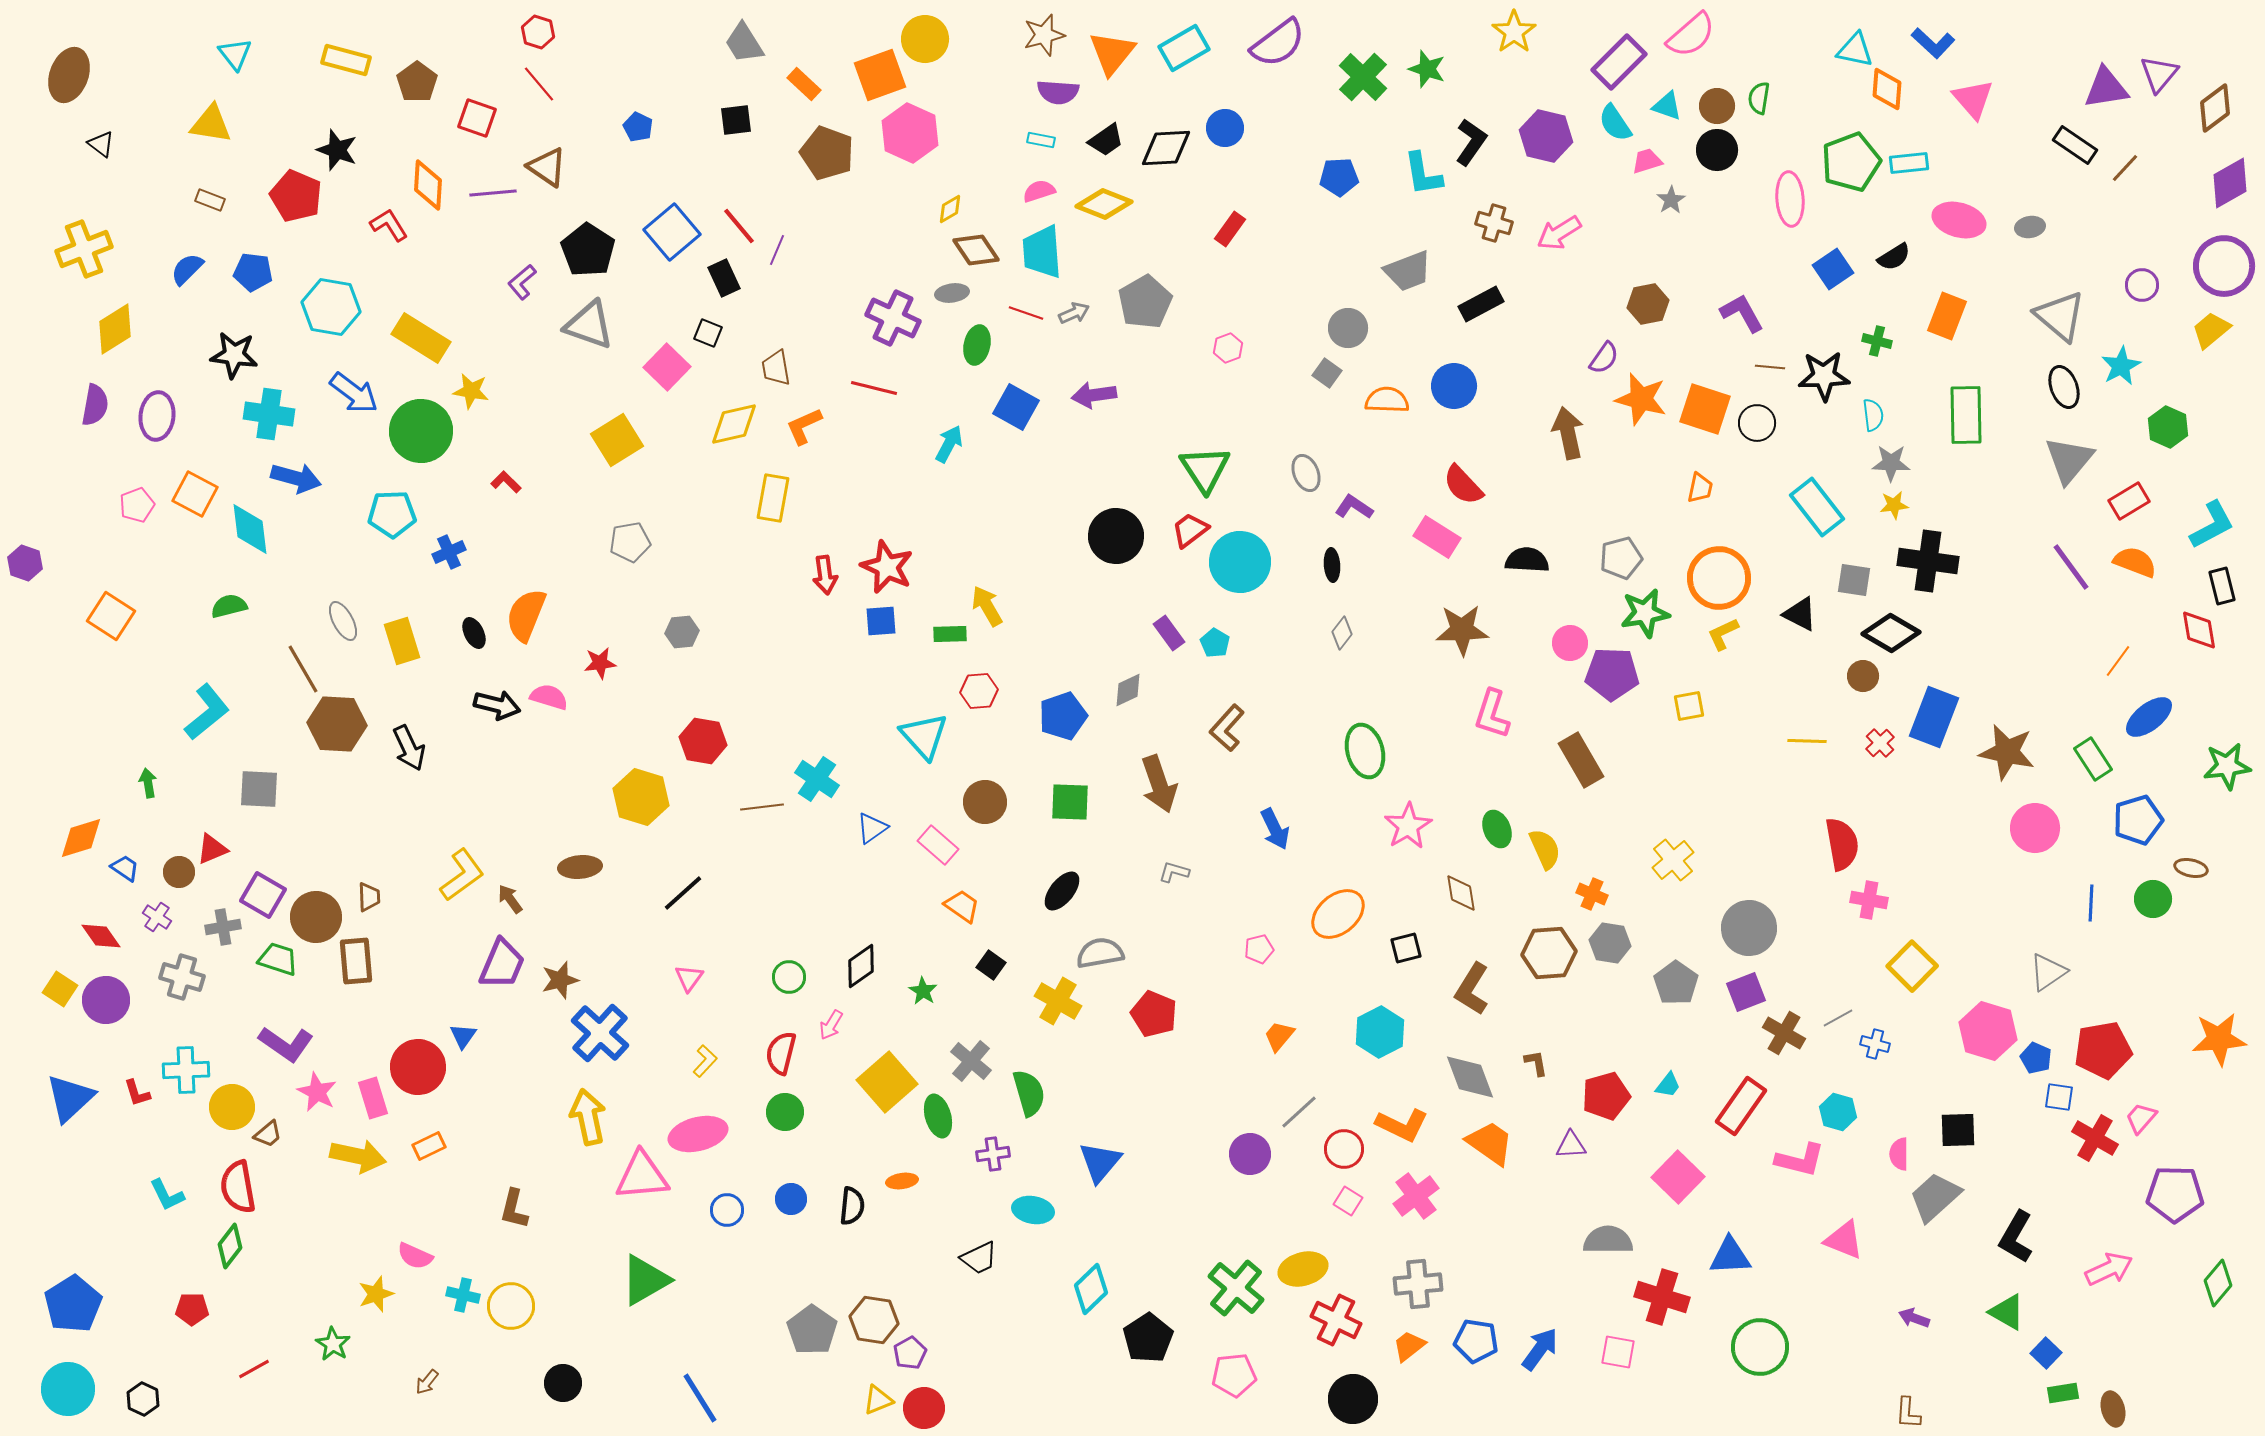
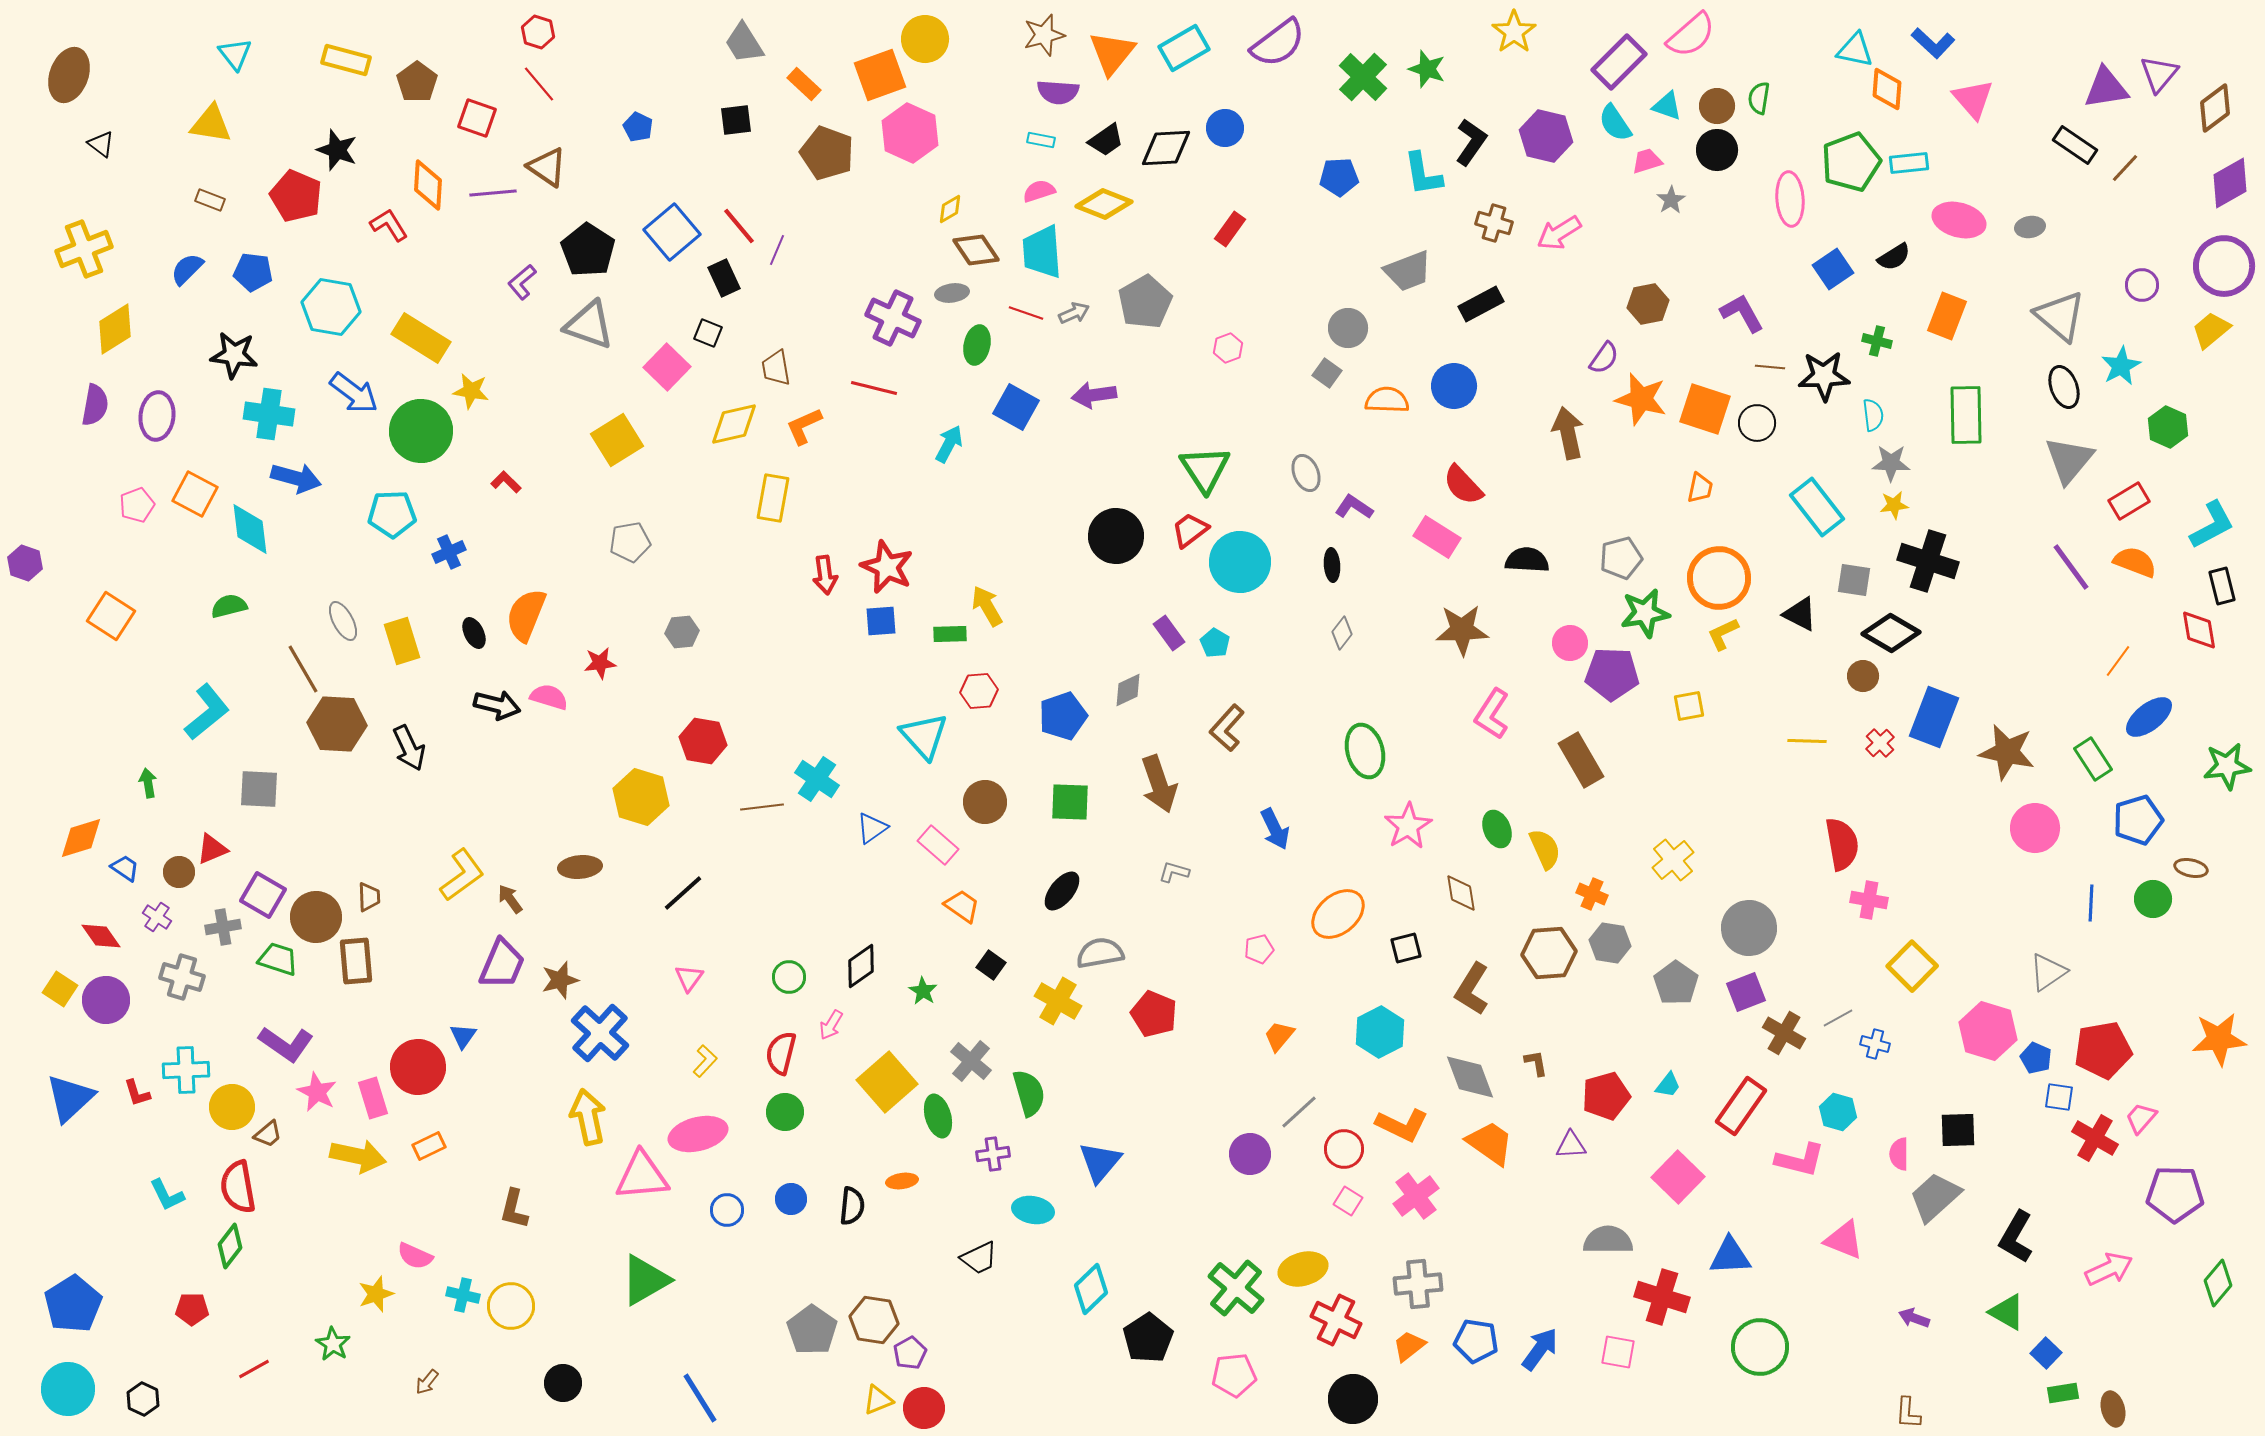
black cross at (1928, 561): rotated 10 degrees clockwise
pink L-shape at (1492, 714): rotated 15 degrees clockwise
